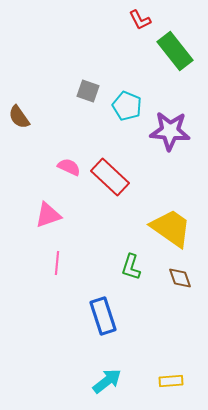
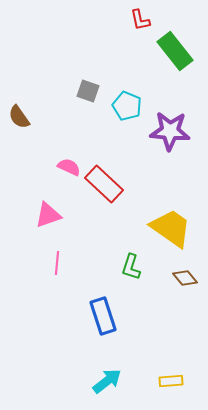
red L-shape: rotated 15 degrees clockwise
red rectangle: moved 6 px left, 7 px down
brown diamond: moved 5 px right; rotated 20 degrees counterclockwise
